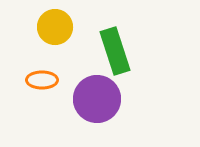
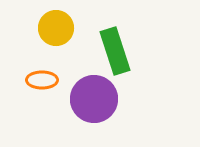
yellow circle: moved 1 px right, 1 px down
purple circle: moved 3 px left
